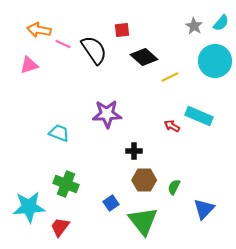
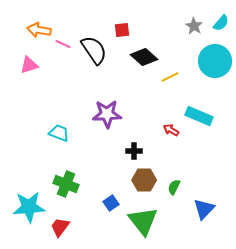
red arrow: moved 1 px left, 4 px down
